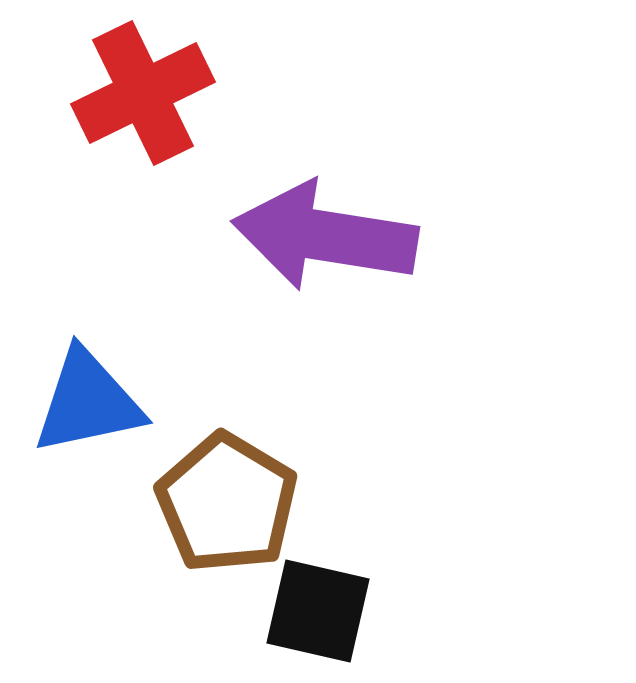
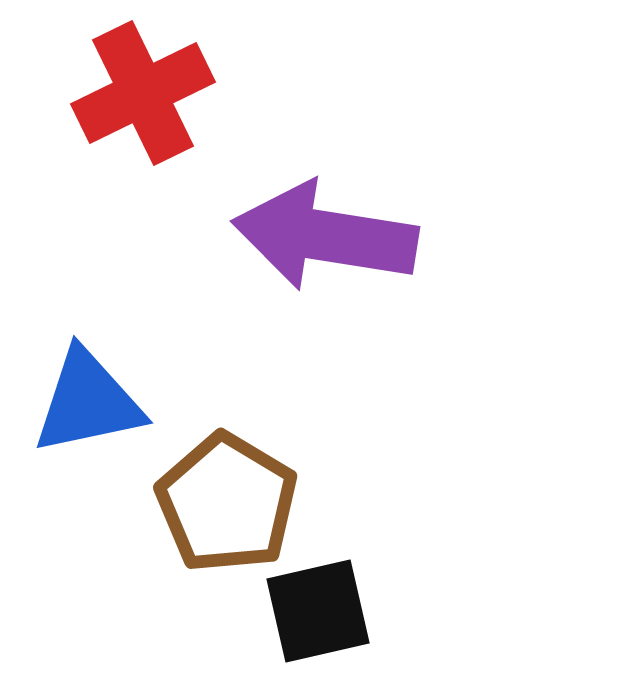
black square: rotated 26 degrees counterclockwise
